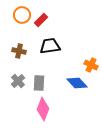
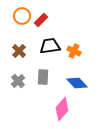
orange circle: moved 1 px down
brown cross: rotated 32 degrees clockwise
orange cross: moved 17 px left, 14 px up
gray rectangle: moved 4 px right, 6 px up
pink diamond: moved 19 px right; rotated 20 degrees clockwise
